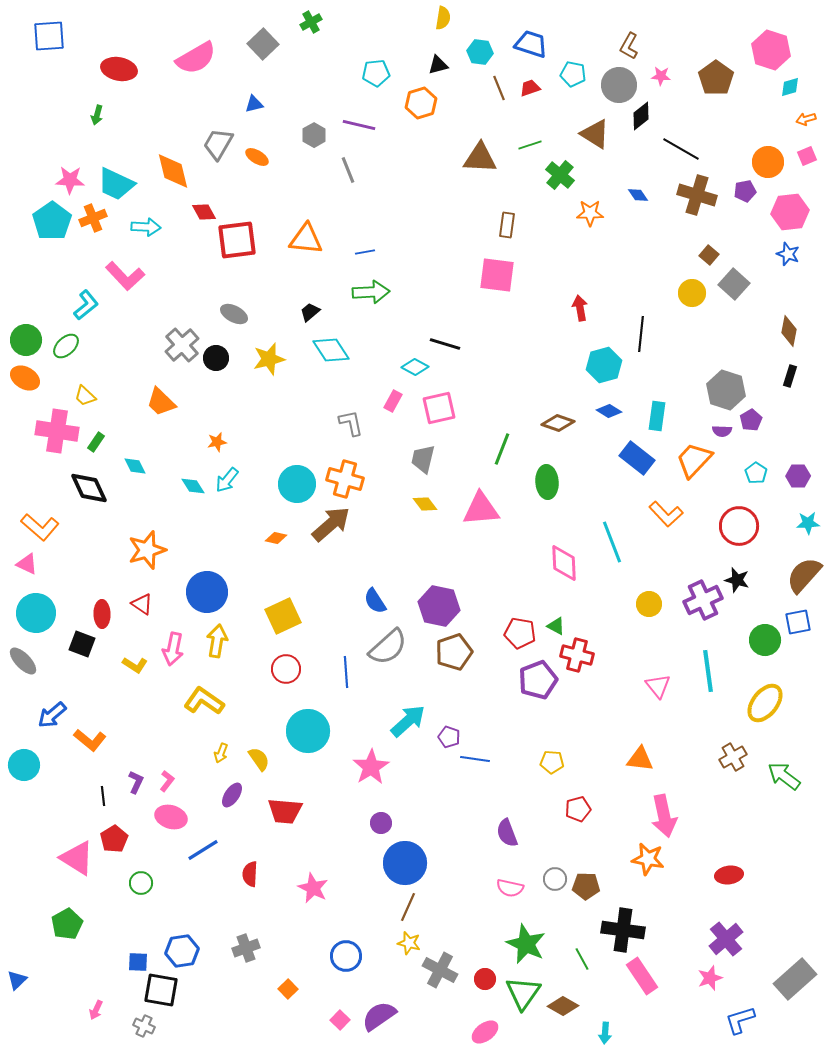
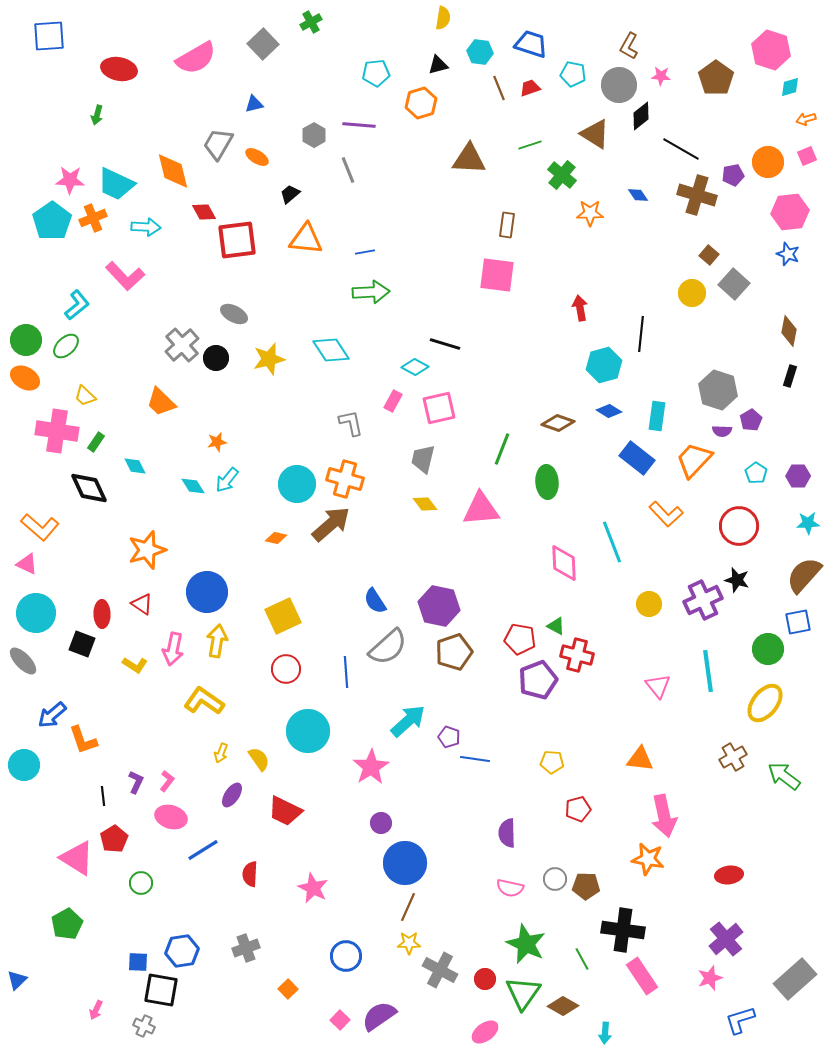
purple line at (359, 125): rotated 8 degrees counterclockwise
brown triangle at (480, 158): moved 11 px left, 1 px down
green cross at (560, 175): moved 2 px right
purple pentagon at (745, 191): moved 12 px left, 16 px up
cyan L-shape at (86, 305): moved 9 px left
black trapezoid at (310, 312): moved 20 px left, 118 px up
gray hexagon at (726, 390): moved 8 px left
red pentagon at (520, 633): moved 6 px down
green circle at (765, 640): moved 3 px right, 9 px down
orange L-shape at (90, 740): moved 7 px left; rotated 32 degrees clockwise
red trapezoid at (285, 811): rotated 21 degrees clockwise
purple semicircle at (507, 833): rotated 20 degrees clockwise
yellow star at (409, 943): rotated 15 degrees counterclockwise
